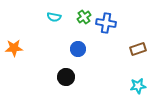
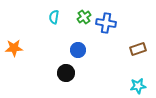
cyan semicircle: rotated 88 degrees clockwise
blue circle: moved 1 px down
black circle: moved 4 px up
